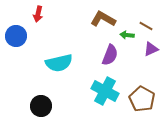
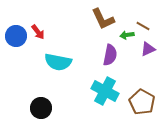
red arrow: moved 18 px down; rotated 49 degrees counterclockwise
brown L-shape: rotated 145 degrees counterclockwise
brown line: moved 3 px left
green arrow: rotated 16 degrees counterclockwise
purple triangle: moved 3 px left
purple semicircle: rotated 10 degrees counterclockwise
cyan semicircle: moved 1 px left, 1 px up; rotated 24 degrees clockwise
brown pentagon: moved 3 px down
black circle: moved 2 px down
